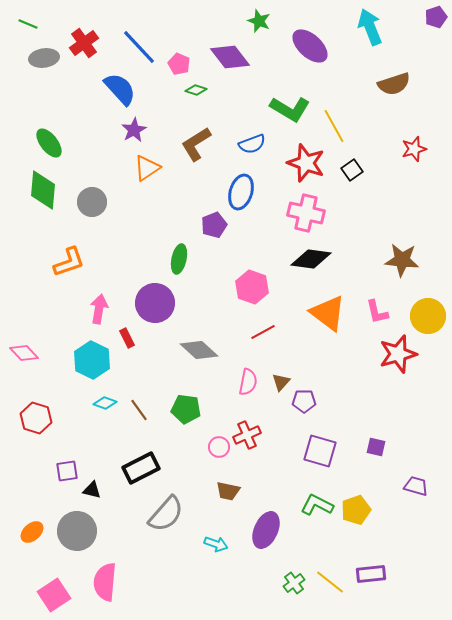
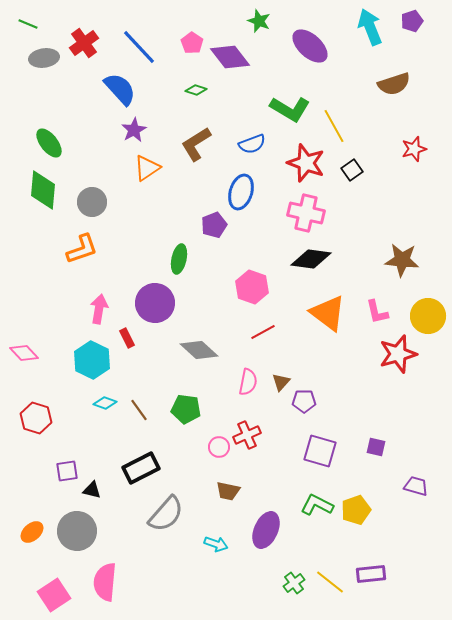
purple pentagon at (436, 17): moved 24 px left, 4 px down
pink pentagon at (179, 64): moved 13 px right, 21 px up; rotated 10 degrees clockwise
orange L-shape at (69, 262): moved 13 px right, 13 px up
